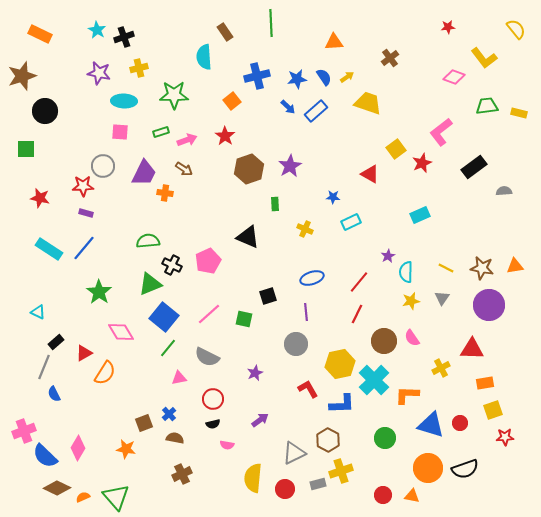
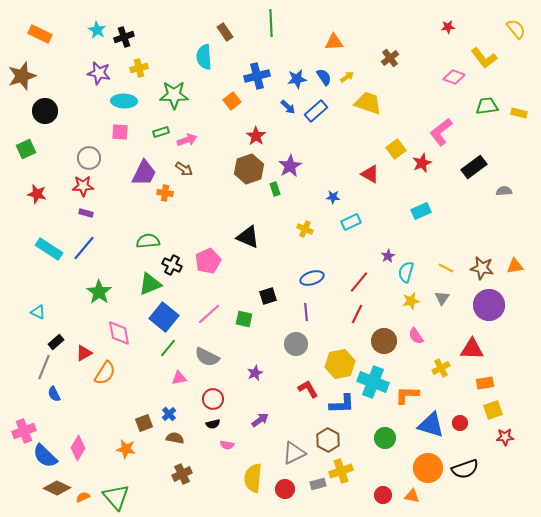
red star at (225, 136): moved 31 px right
green square at (26, 149): rotated 24 degrees counterclockwise
gray circle at (103, 166): moved 14 px left, 8 px up
red star at (40, 198): moved 3 px left, 4 px up
green rectangle at (275, 204): moved 15 px up; rotated 16 degrees counterclockwise
cyan rectangle at (420, 215): moved 1 px right, 4 px up
cyan semicircle at (406, 272): rotated 15 degrees clockwise
pink diamond at (121, 332): moved 2 px left, 1 px down; rotated 20 degrees clockwise
pink semicircle at (412, 338): moved 4 px right, 2 px up
cyan cross at (374, 380): moved 1 px left, 2 px down; rotated 24 degrees counterclockwise
